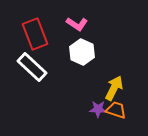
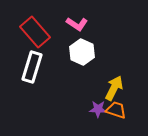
red rectangle: moved 2 px up; rotated 20 degrees counterclockwise
white rectangle: rotated 64 degrees clockwise
